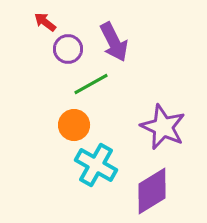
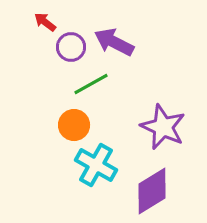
purple arrow: rotated 144 degrees clockwise
purple circle: moved 3 px right, 2 px up
